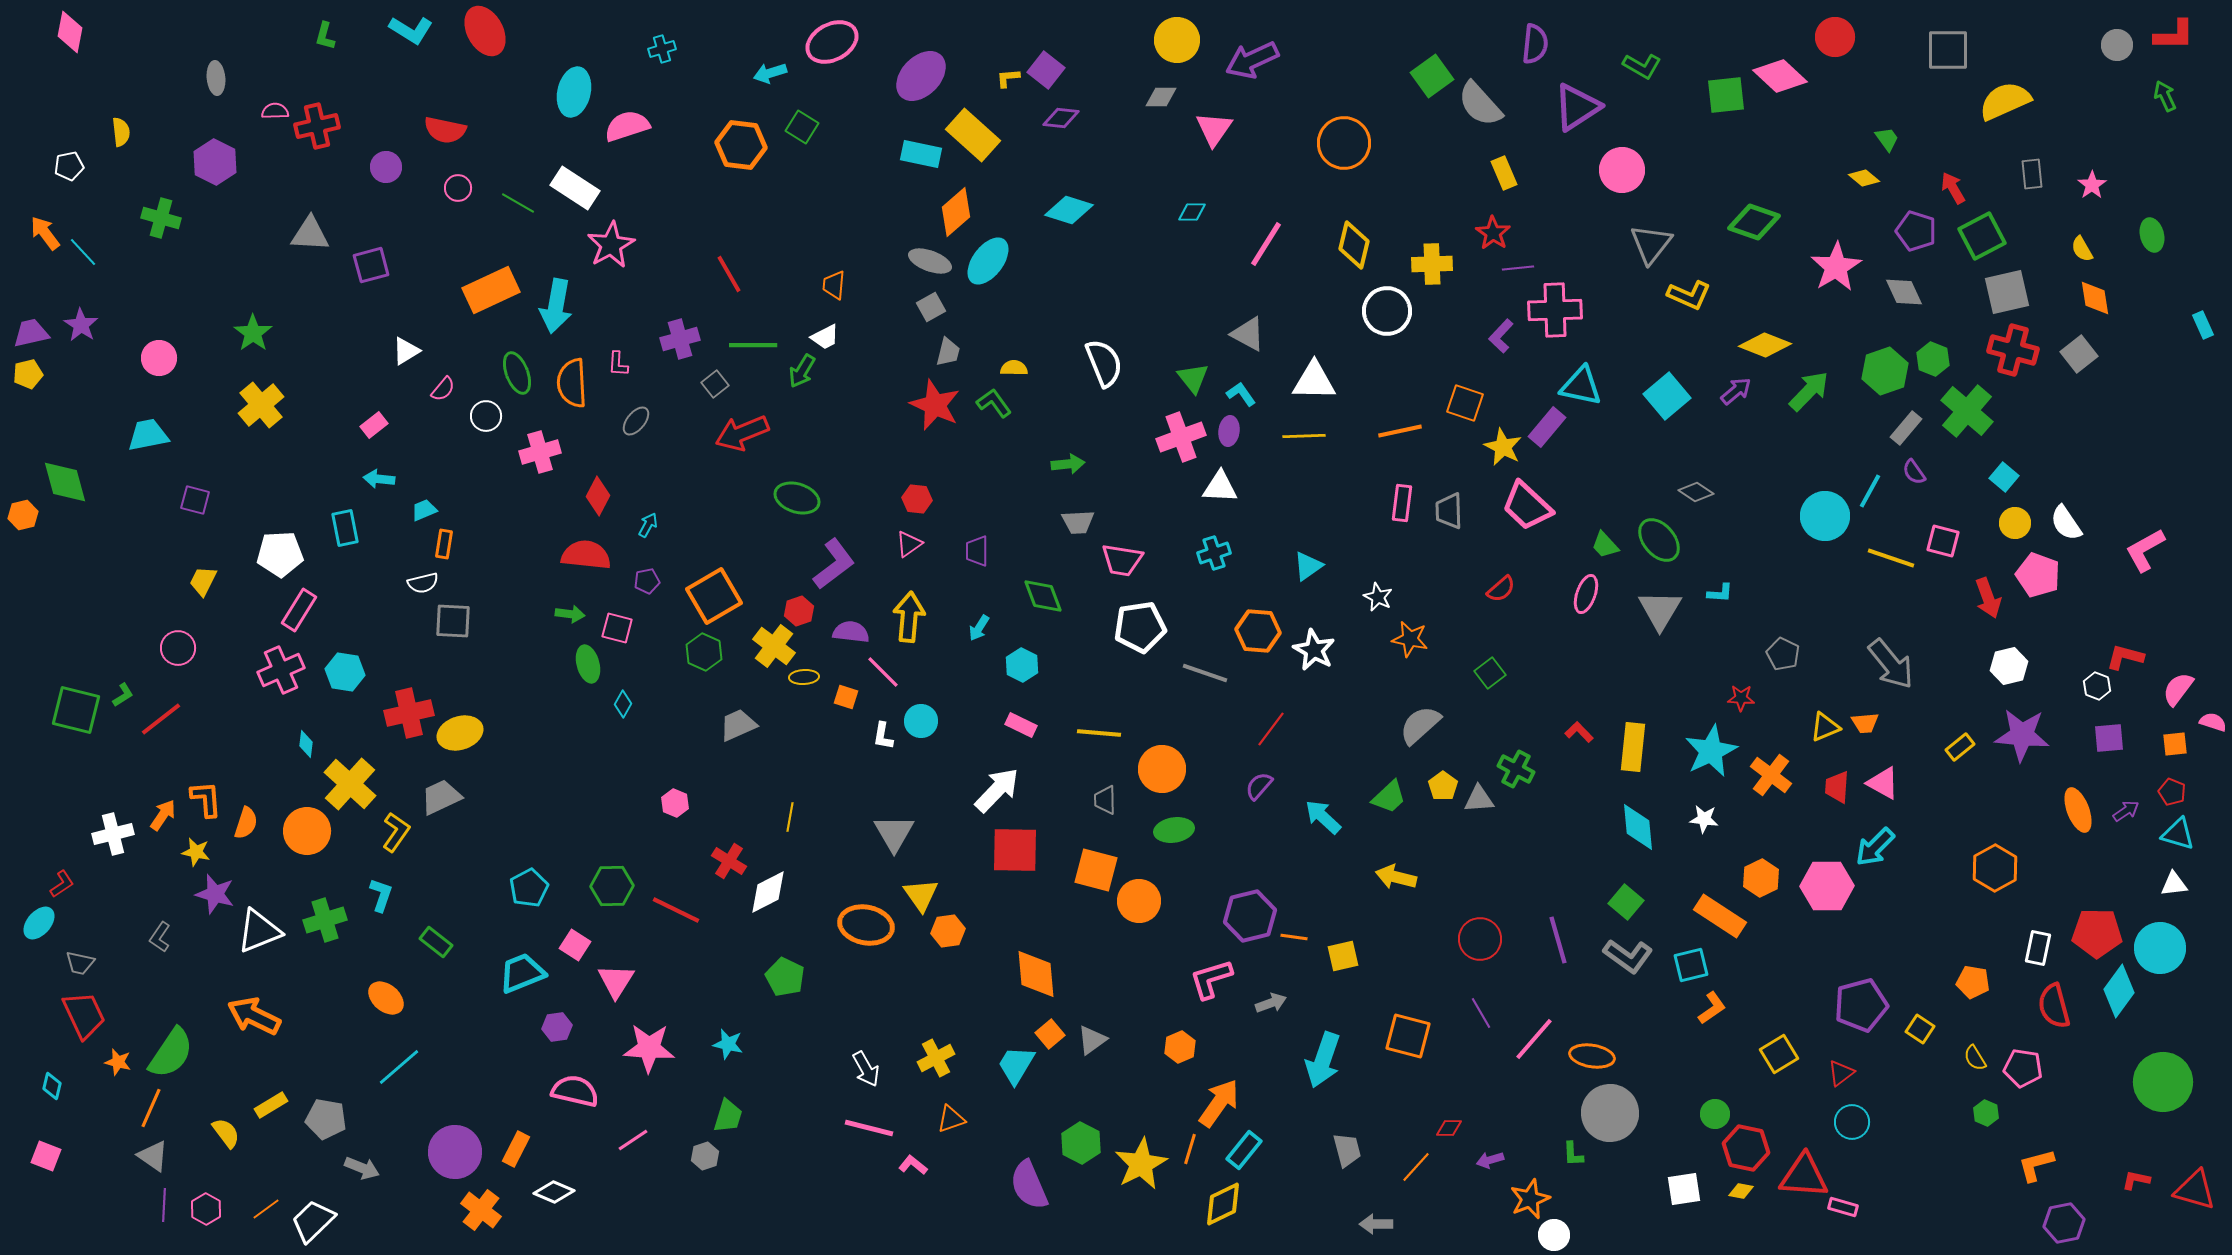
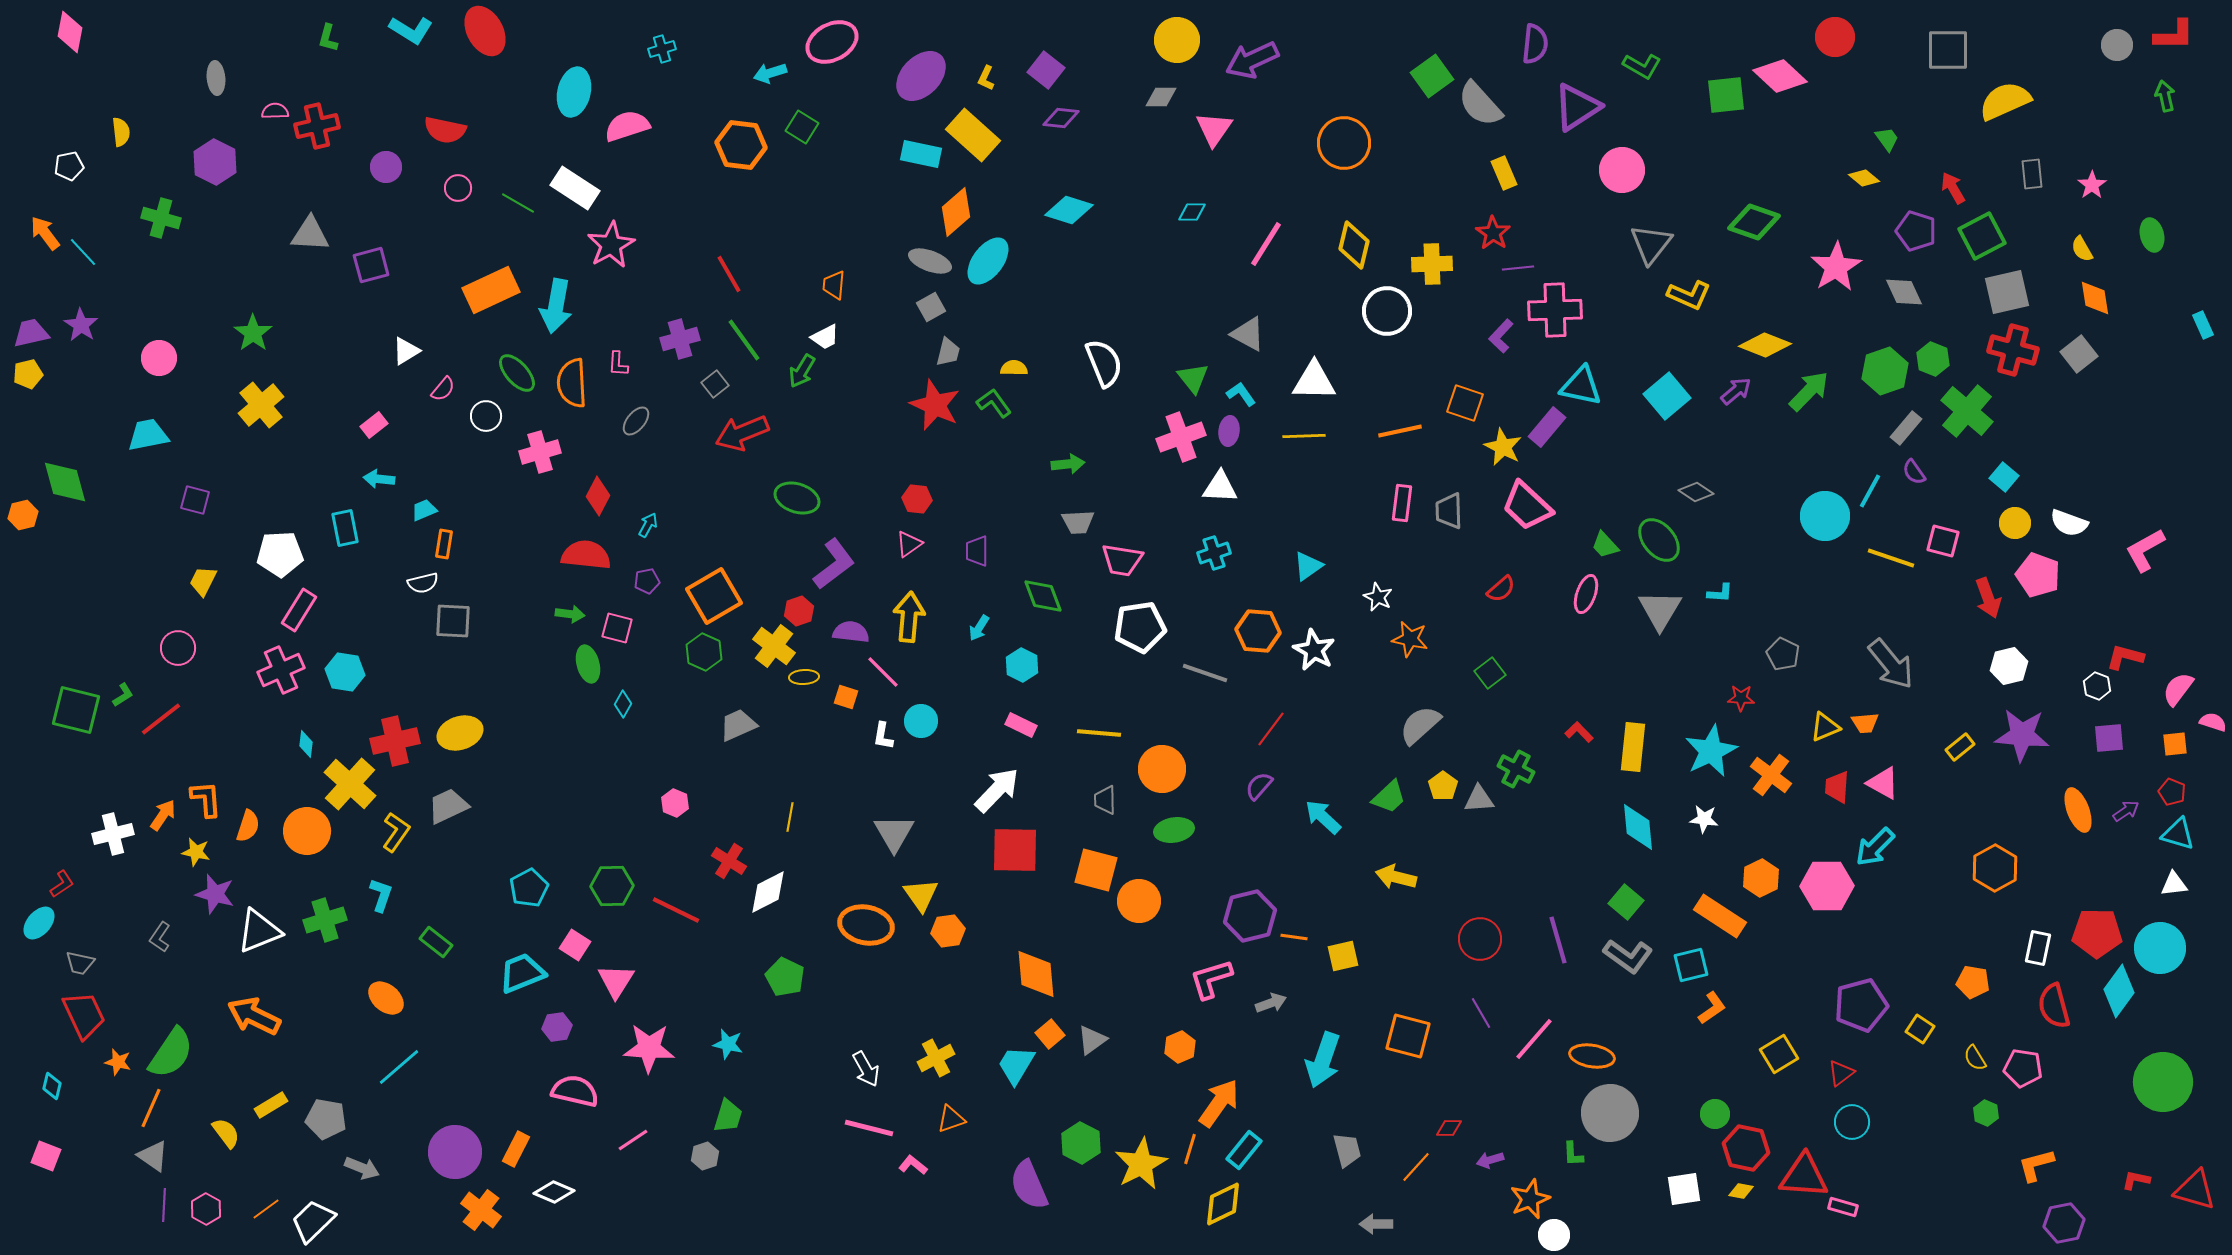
green L-shape at (325, 36): moved 3 px right, 2 px down
yellow L-shape at (1008, 78): moved 22 px left; rotated 60 degrees counterclockwise
green arrow at (2165, 96): rotated 12 degrees clockwise
green line at (753, 345): moved 9 px left, 5 px up; rotated 54 degrees clockwise
green ellipse at (517, 373): rotated 21 degrees counterclockwise
white semicircle at (2066, 523): moved 3 px right; rotated 36 degrees counterclockwise
red cross at (409, 713): moved 14 px left, 28 px down
gray trapezoid at (441, 797): moved 7 px right, 9 px down
orange semicircle at (246, 823): moved 2 px right, 3 px down
